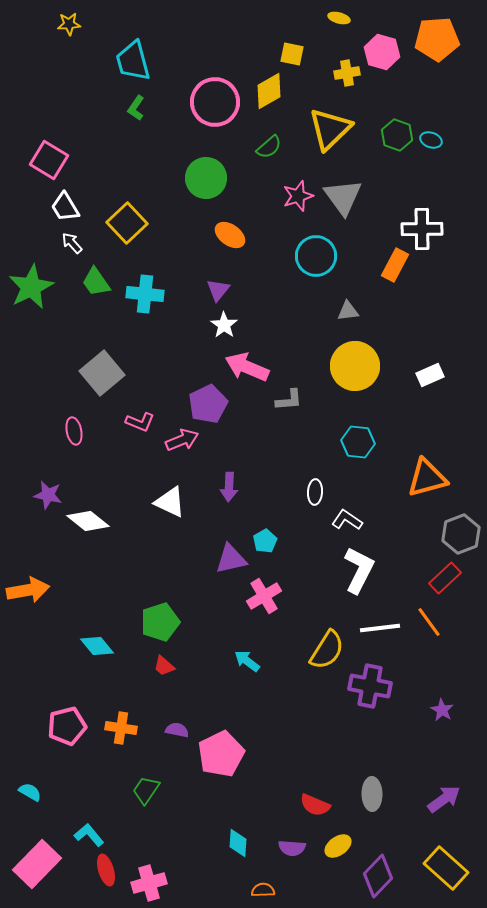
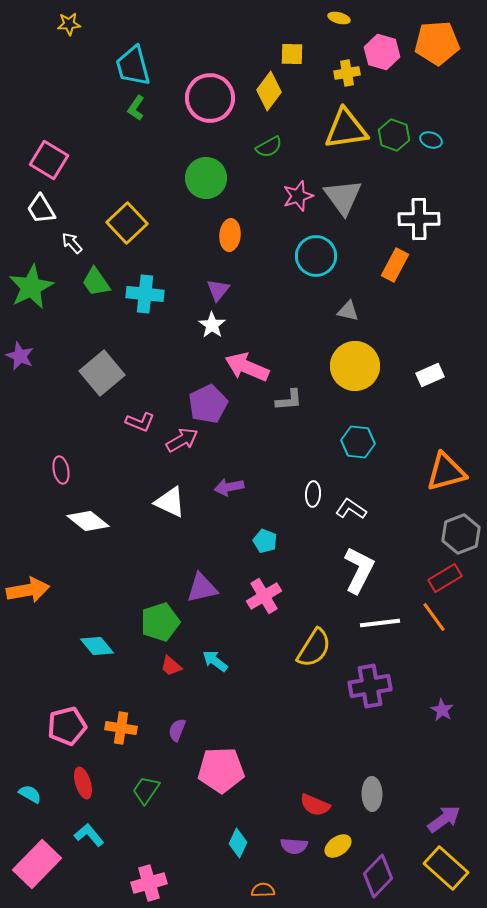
orange pentagon at (437, 39): moved 4 px down
yellow square at (292, 54): rotated 10 degrees counterclockwise
cyan trapezoid at (133, 61): moved 5 px down
yellow diamond at (269, 91): rotated 24 degrees counterclockwise
pink circle at (215, 102): moved 5 px left, 4 px up
yellow triangle at (330, 129): moved 16 px right; rotated 36 degrees clockwise
green hexagon at (397, 135): moved 3 px left
green semicircle at (269, 147): rotated 12 degrees clockwise
white trapezoid at (65, 207): moved 24 px left, 2 px down
white cross at (422, 229): moved 3 px left, 10 px up
orange ellipse at (230, 235): rotated 60 degrees clockwise
gray triangle at (348, 311): rotated 20 degrees clockwise
white star at (224, 325): moved 12 px left
pink ellipse at (74, 431): moved 13 px left, 39 px down
pink arrow at (182, 440): rotated 8 degrees counterclockwise
orange triangle at (427, 478): moved 19 px right, 6 px up
purple arrow at (229, 487): rotated 76 degrees clockwise
white ellipse at (315, 492): moved 2 px left, 2 px down
purple star at (48, 495): moved 28 px left, 139 px up; rotated 12 degrees clockwise
white L-shape at (347, 520): moved 4 px right, 11 px up
cyan pentagon at (265, 541): rotated 20 degrees counterclockwise
purple triangle at (231, 559): moved 29 px left, 29 px down
red rectangle at (445, 578): rotated 12 degrees clockwise
orange line at (429, 622): moved 5 px right, 5 px up
white line at (380, 628): moved 5 px up
yellow semicircle at (327, 650): moved 13 px left, 2 px up
cyan arrow at (247, 661): moved 32 px left
red trapezoid at (164, 666): moved 7 px right
purple cross at (370, 686): rotated 21 degrees counterclockwise
purple semicircle at (177, 730): rotated 80 degrees counterclockwise
pink pentagon at (221, 754): moved 16 px down; rotated 24 degrees clockwise
cyan semicircle at (30, 792): moved 2 px down
purple arrow at (444, 799): moved 20 px down
cyan diamond at (238, 843): rotated 20 degrees clockwise
purple semicircle at (292, 848): moved 2 px right, 2 px up
red ellipse at (106, 870): moved 23 px left, 87 px up
